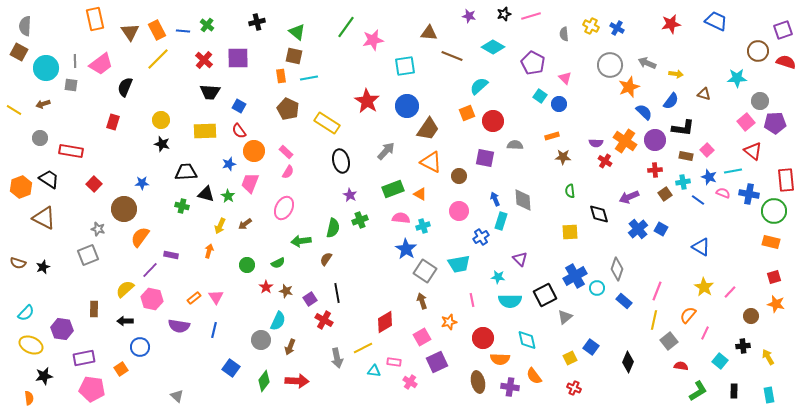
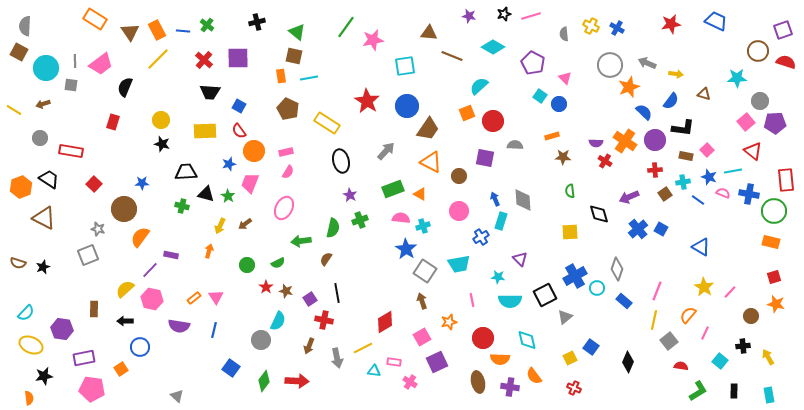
orange rectangle at (95, 19): rotated 45 degrees counterclockwise
pink rectangle at (286, 152): rotated 56 degrees counterclockwise
red cross at (324, 320): rotated 18 degrees counterclockwise
brown arrow at (290, 347): moved 19 px right, 1 px up
